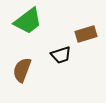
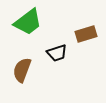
green trapezoid: moved 1 px down
black trapezoid: moved 4 px left, 2 px up
